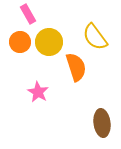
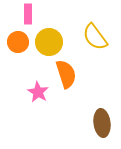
pink rectangle: rotated 30 degrees clockwise
orange circle: moved 2 px left
orange semicircle: moved 10 px left, 7 px down
